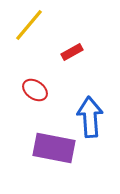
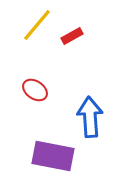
yellow line: moved 8 px right
red rectangle: moved 16 px up
purple rectangle: moved 1 px left, 8 px down
